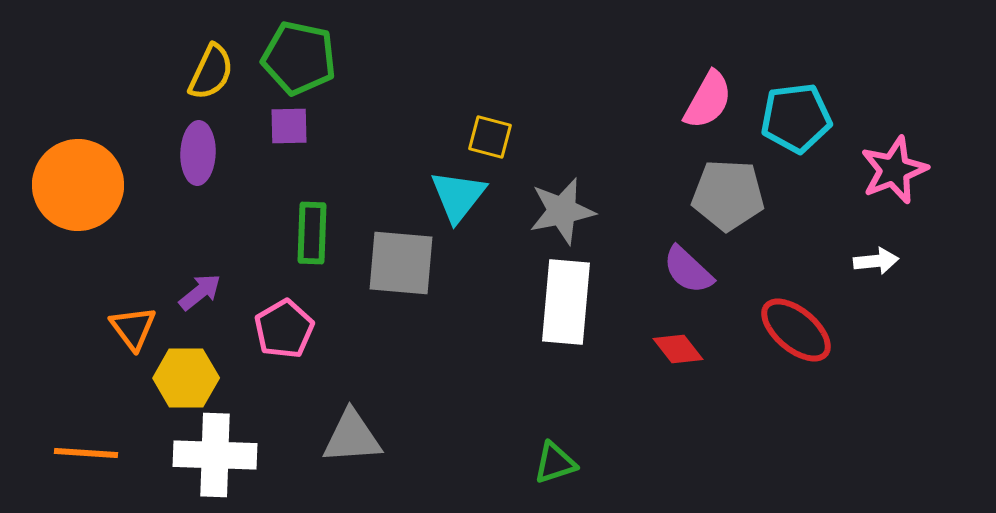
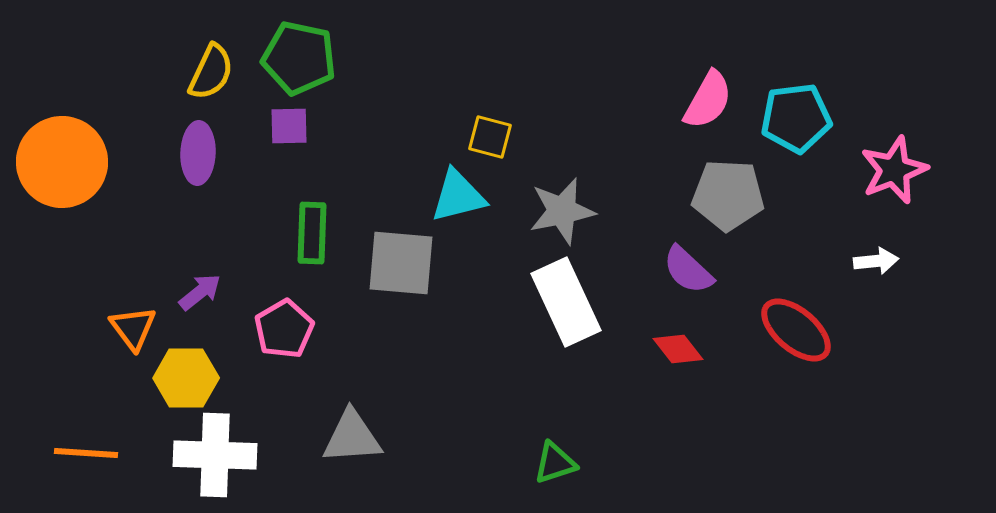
orange circle: moved 16 px left, 23 px up
cyan triangle: rotated 38 degrees clockwise
white rectangle: rotated 30 degrees counterclockwise
